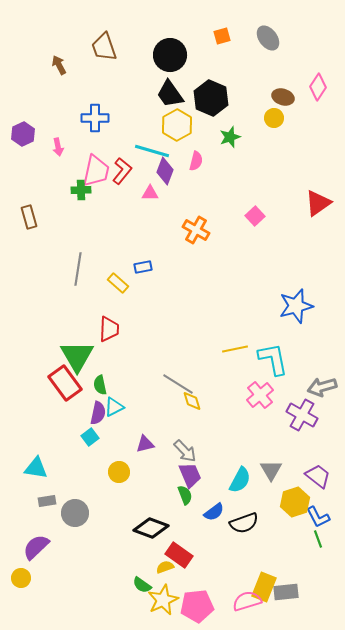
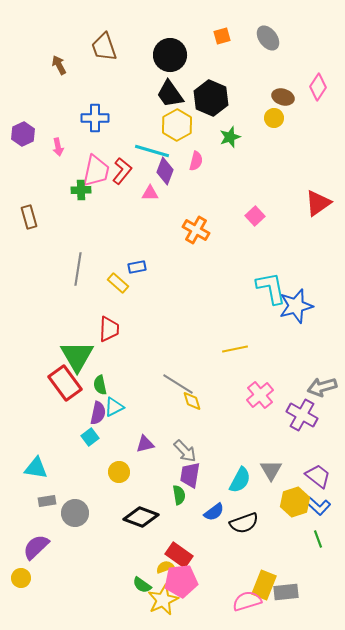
blue rectangle at (143, 267): moved 6 px left
cyan L-shape at (273, 359): moved 2 px left, 71 px up
purple trapezoid at (190, 475): rotated 148 degrees counterclockwise
green semicircle at (185, 495): moved 6 px left; rotated 12 degrees clockwise
blue L-shape at (318, 517): moved 11 px up; rotated 20 degrees counterclockwise
black diamond at (151, 528): moved 10 px left, 11 px up
yellow rectangle at (264, 587): moved 2 px up
pink pentagon at (197, 606): moved 16 px left, 25 px up
